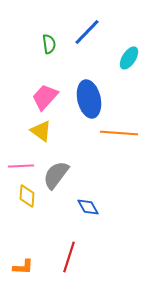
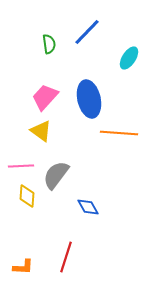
red line: moved 3 px left
